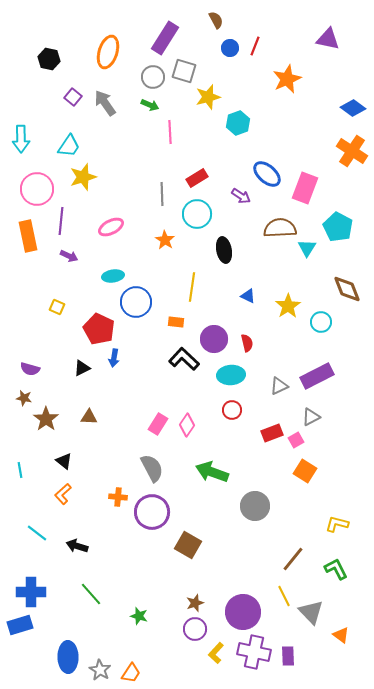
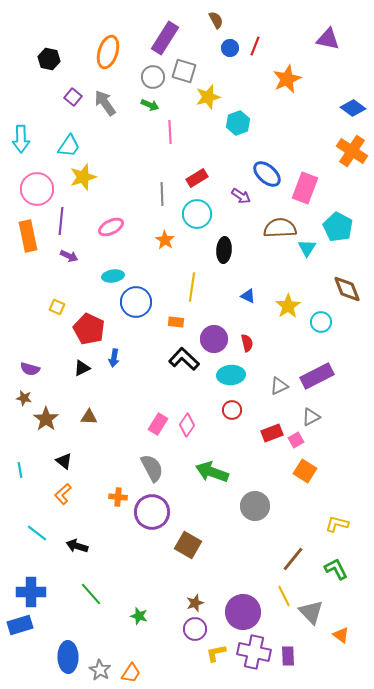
black ellipse at (224, 250): rotated 15 degrees clockwise
red pentagon at (99, 329): moved 10 px left
yellow L-shape at (216, 653): rotated 35 degrees clockwise
